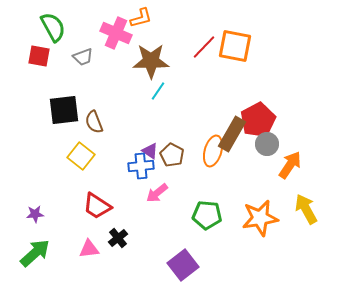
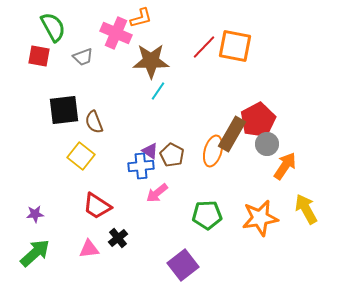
orange arrow: moved 5 px left, 1 px down
green pentagon: rotated 8 degrees counterclockwise
